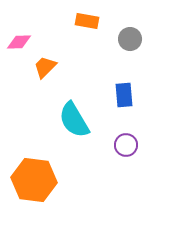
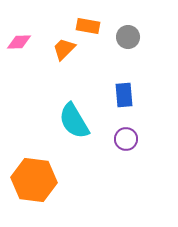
orange rectangle: moved 1 px right, 5 px down
gray circle: moved 2 px left, 2 px up
orange trapezoid: moved 19 px right, 18 px up
cyan semicircle: moved 1 px down
purple circle: moved 6 px up
